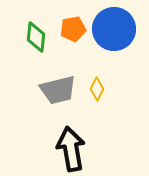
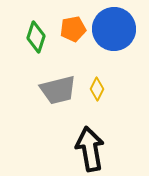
green diamond: rotated 12 degrees clockwise
black arrow: moved 19 px right
